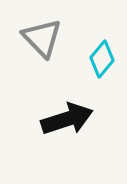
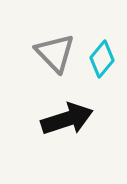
gray triangle: moved 13 px right, 15 px down
